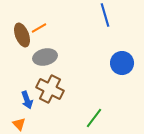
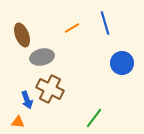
blue line: moved 8 px down
orange line: moved 33 px right
gray ellipse: moved 3 px left
orange triangle: moved 1 px left, 2 px up; rotated 40 degrees counterclockwise
